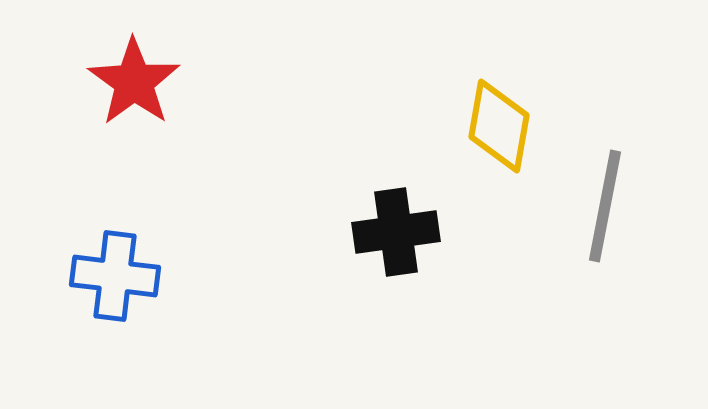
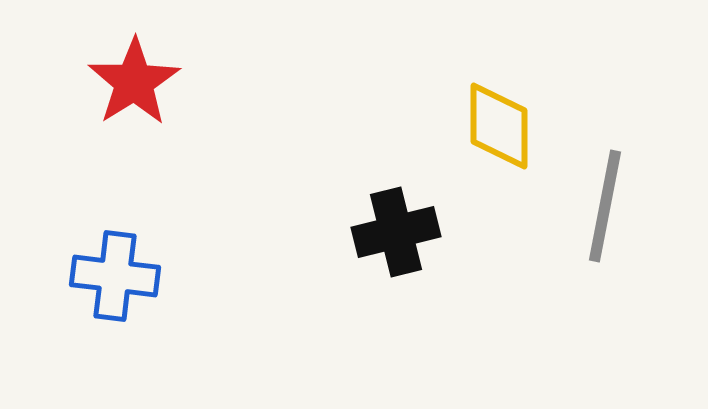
red star: rotated 4 degrees clockwise
yellow diamond: rotated 10 degrees counterclockwise
black cross: rotated 6 degrees counterclockwise
